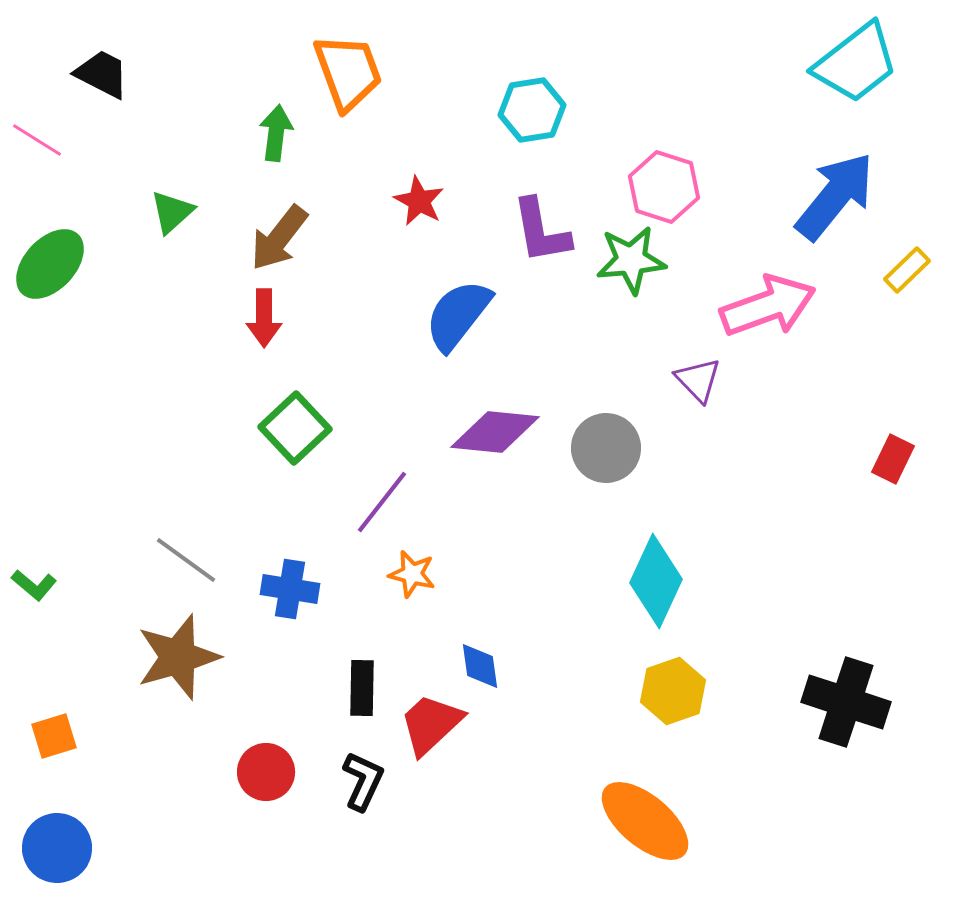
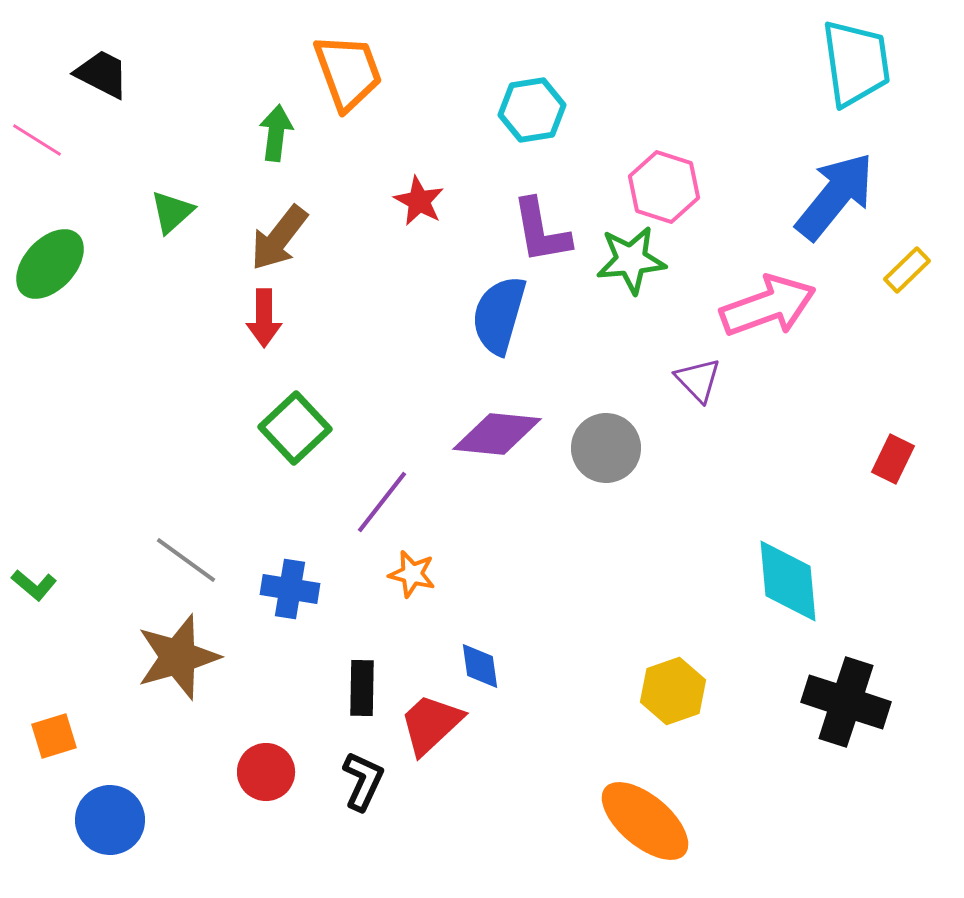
cyan trapezoid: rotated 60 degrees counterclockwise
blue semicircle: moved 41 px right; rotated 22 degrees counterclockwise
purple diamond: moved 2 px right, 2 px down
cyan diamond: moved 132 px right; rotated 30 degrees counterclockwise
blue circle: moved 53 px right, 28 px up
